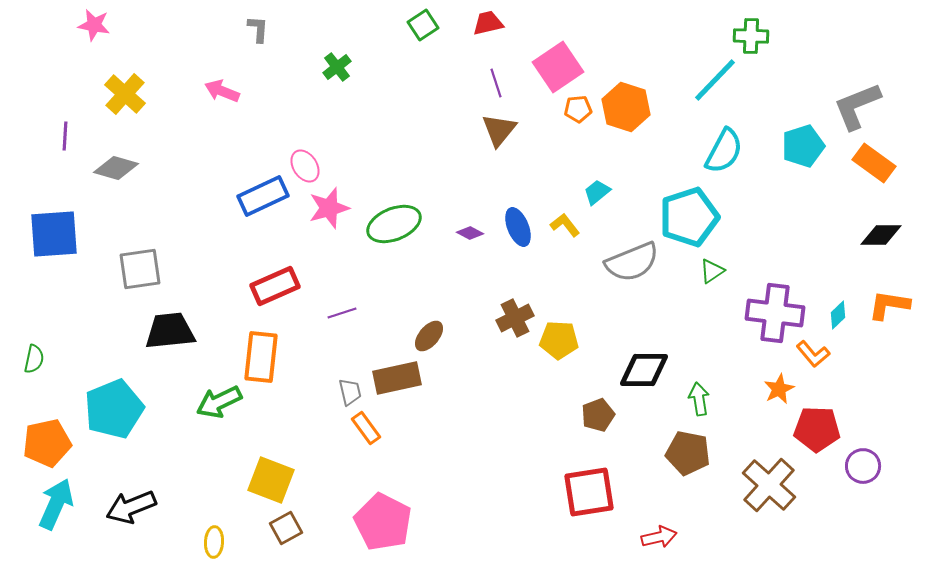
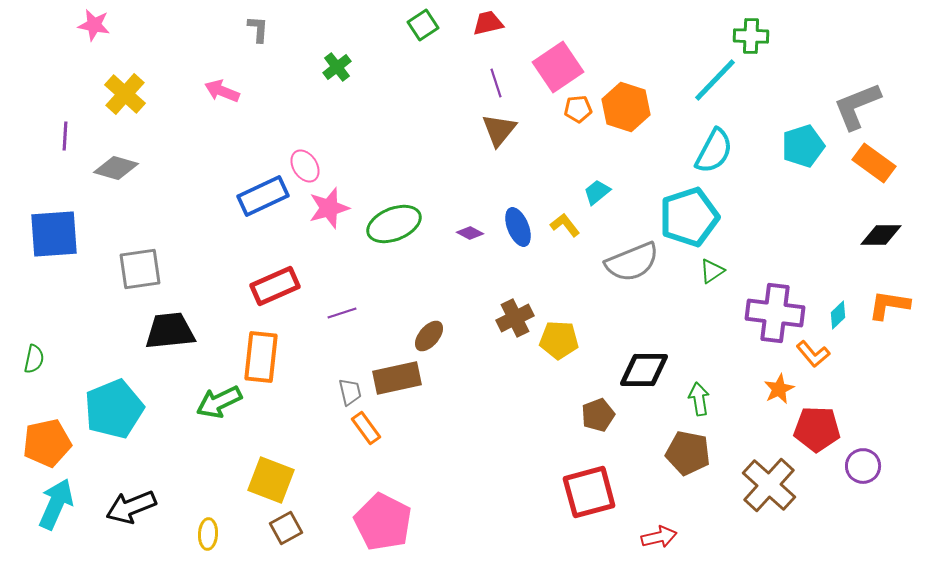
cyan semicircle at (724, 151): moved 10 px left
red square at (589, 492): rotated 6 degrees counterclockwise
yellow ellipse at (214, 542): moved 6 px left, 8 px up
